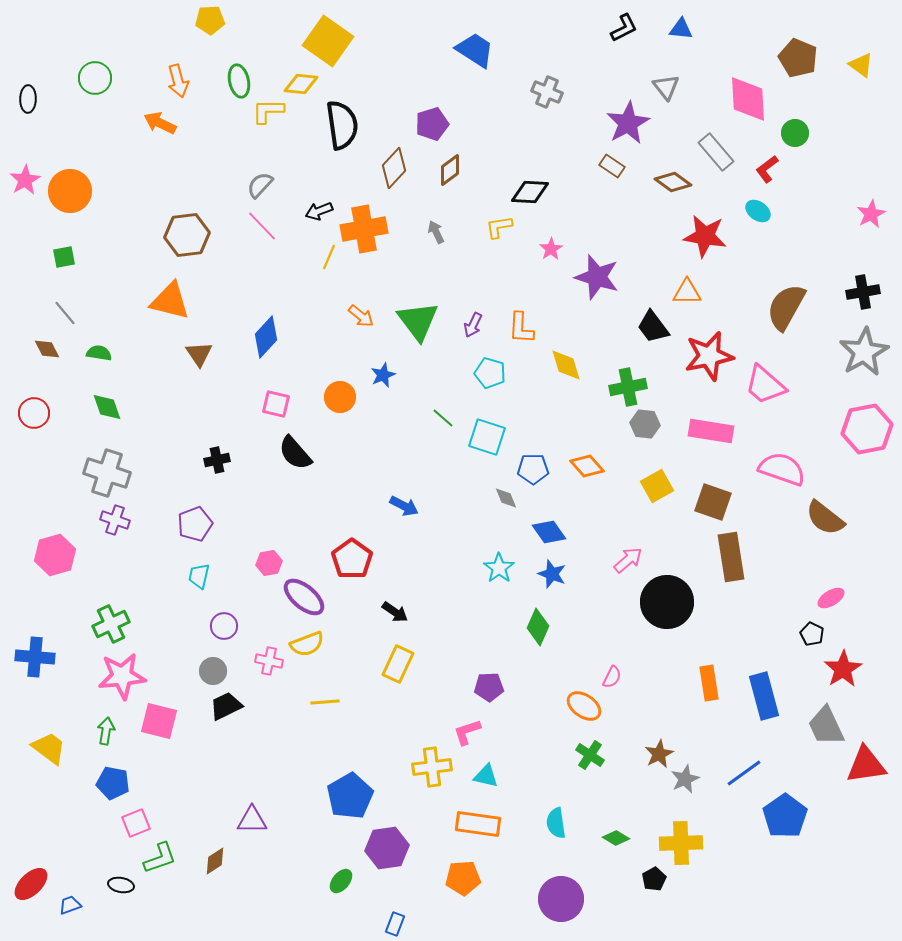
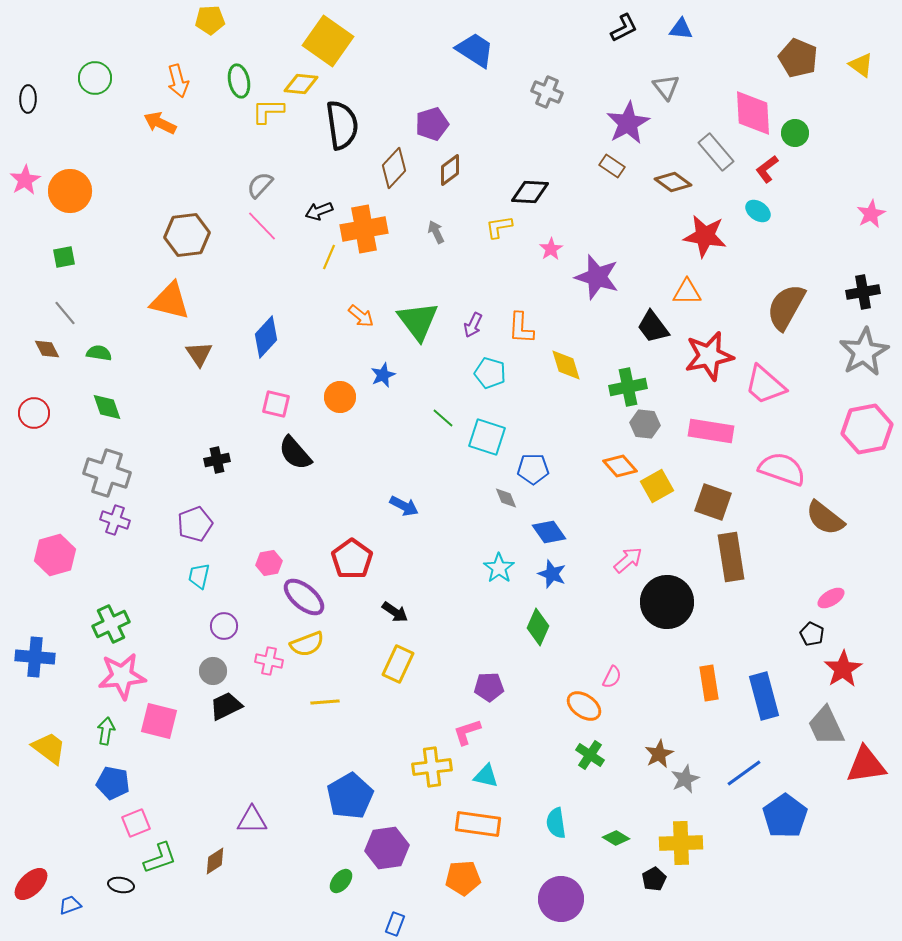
pink diamond at (748, 99): moved 5 px right, 14 px down
orange diamond at (587, 466): moved 33 px right
